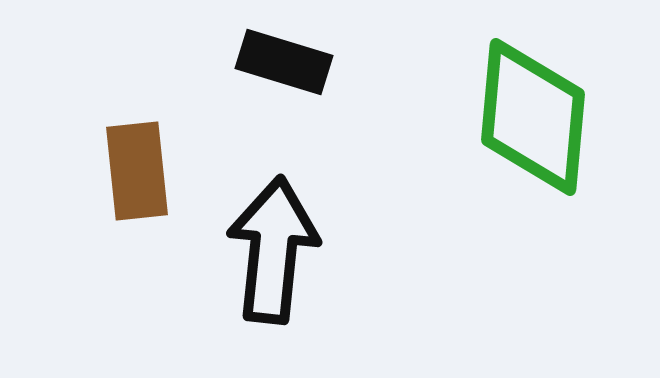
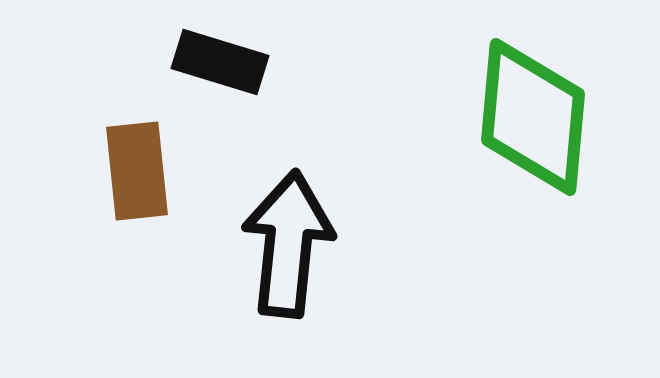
black rectangle: moved 64 px left
black arrow: moved 15 px right, 6 px up
